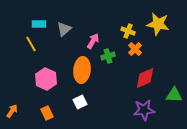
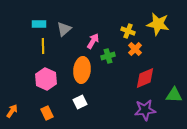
yellow line: moved 12 px right, 2 px down; rotated 28 degrees clockwise
purple star: moved 1 px right
